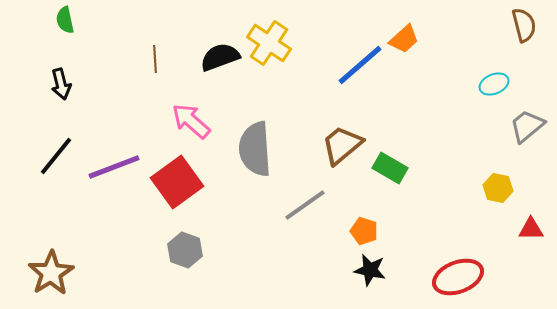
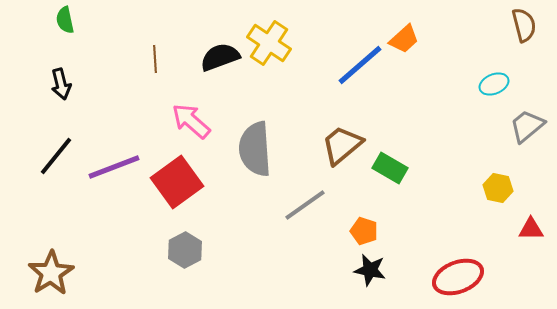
gray hexagon: rotated 12 degrees clockwise
